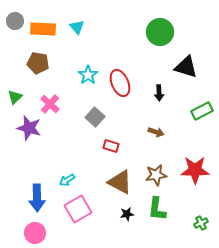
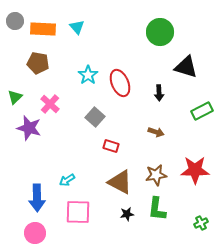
pink square: moved 3 px down; rotated 32 degrees clockwise
